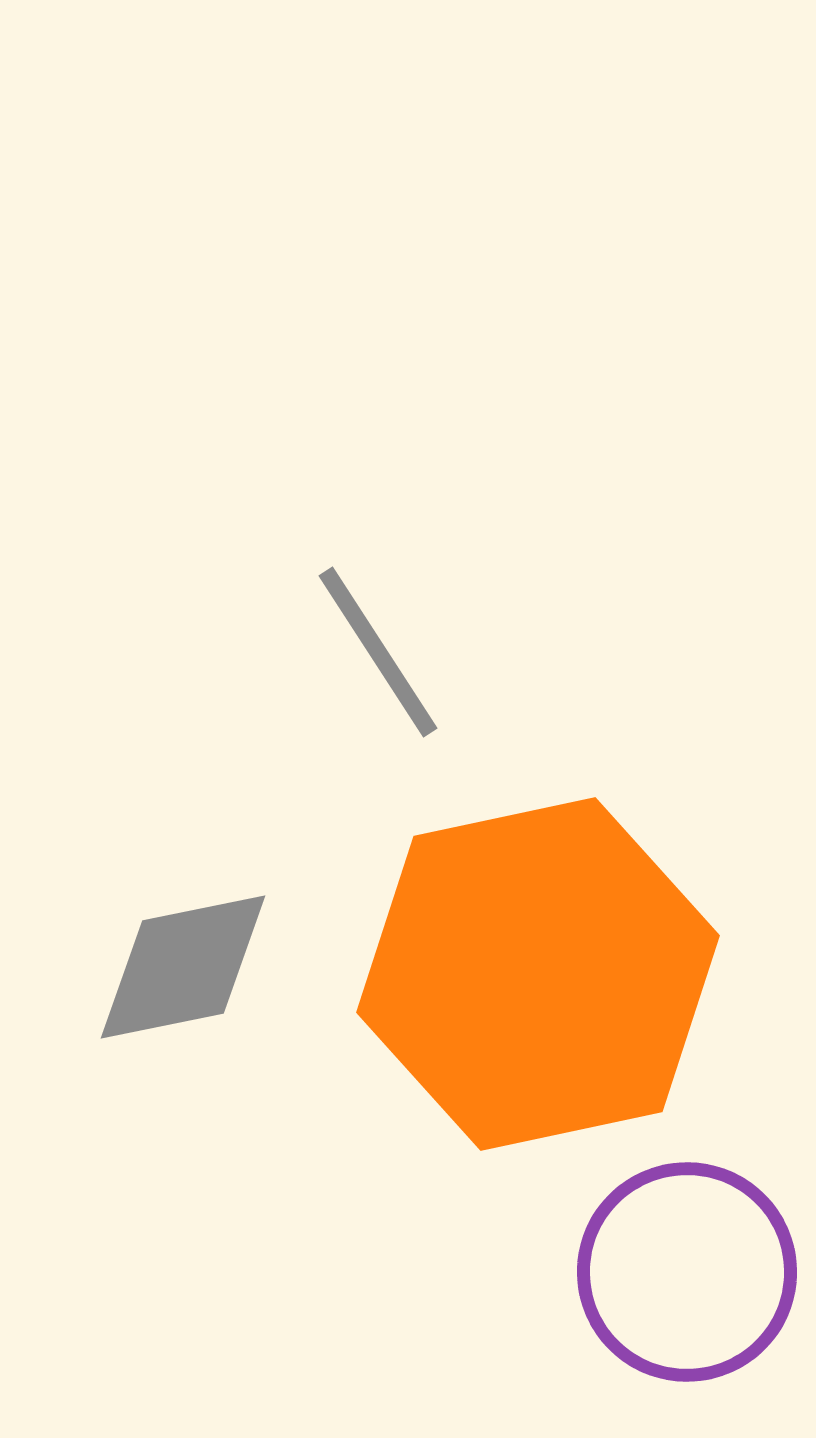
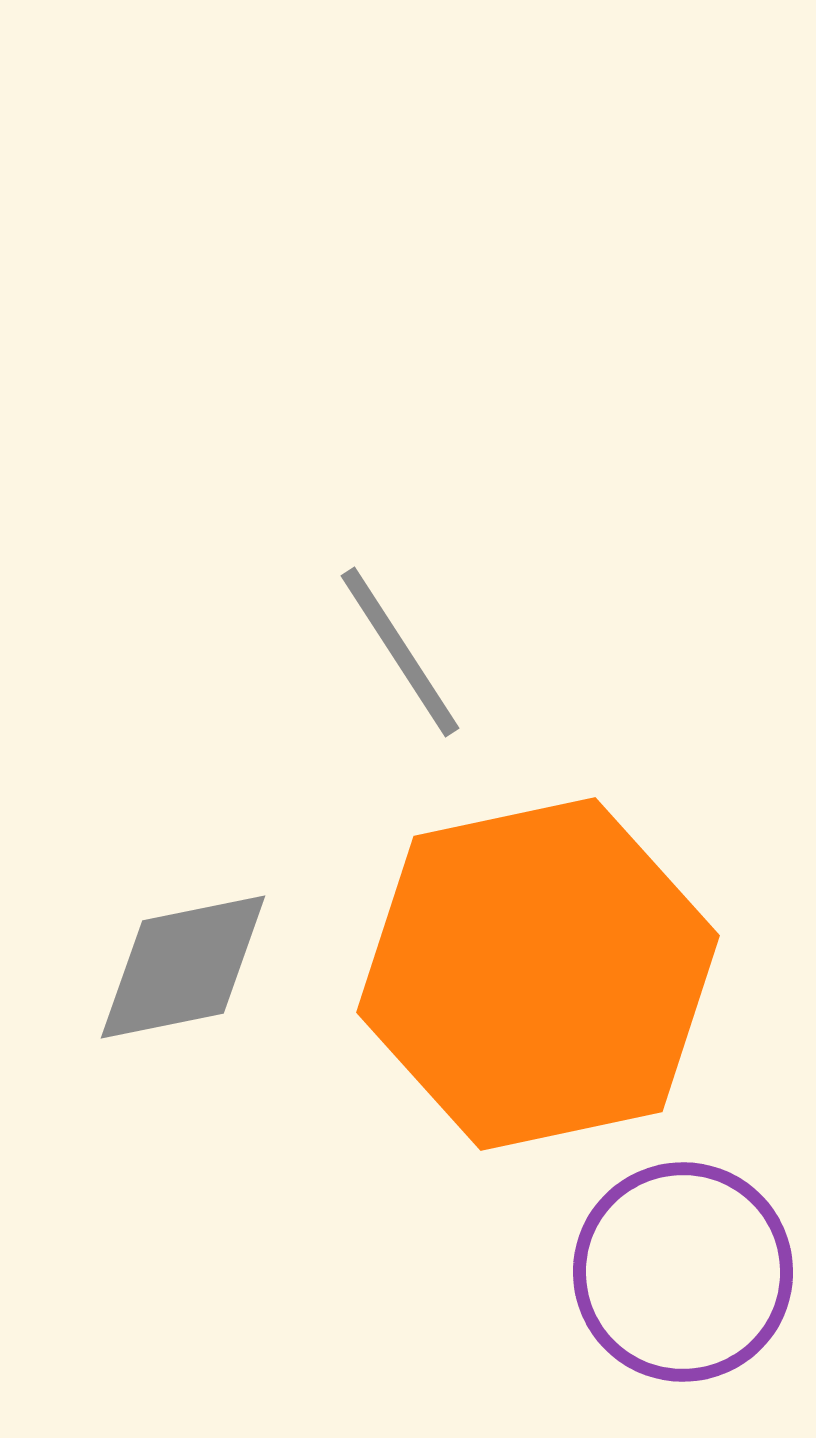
gray line: moved 22 px right
purple circle: moved 4 px left
